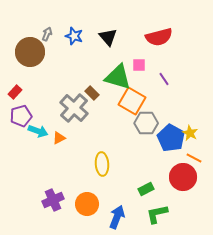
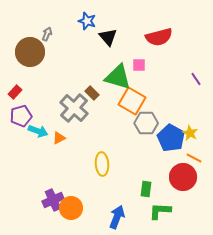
blue star: moved 13 px right, 15 px up
purple line: moved 32 px right
green rectangle: rotated 56 degrees counterclockwise
orange circle: moved 16 px left, 4 px down
green L-shape: moved 3 px right, 3 px up; rotated 15 degrees clockwise
